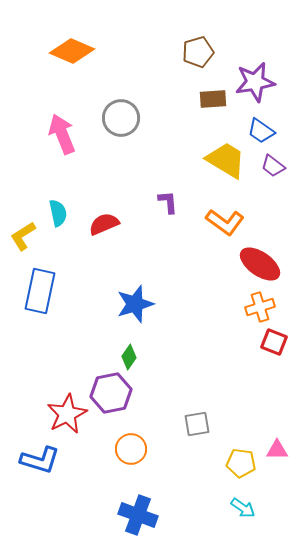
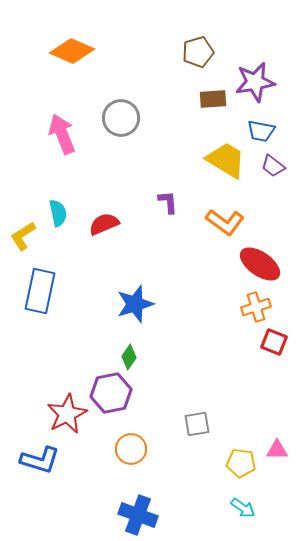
blue trapezoid: rotated 24 degrees counterclockwise
orange cross: moved 4 px left
